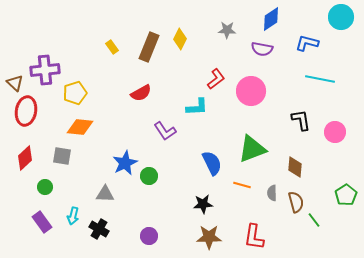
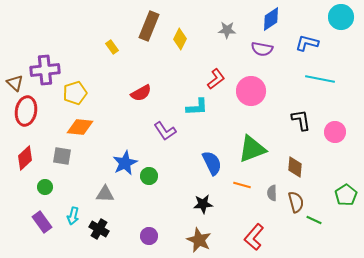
brown rectangle at (149, 47): moved 21 px up
green line at (314, 220): rotated 28 degrees counterclockwise
brown star at (209, 237): moved 10 px left, 3 px down; rotated 25 degrees clockwise
red L-shape at (254, 237): rotated 32 degrees clockwise
